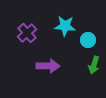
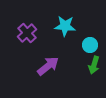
cyan circle: moved 2 px right, 5 px down
purple arrow: rotated 40 degrees counterclockwise
